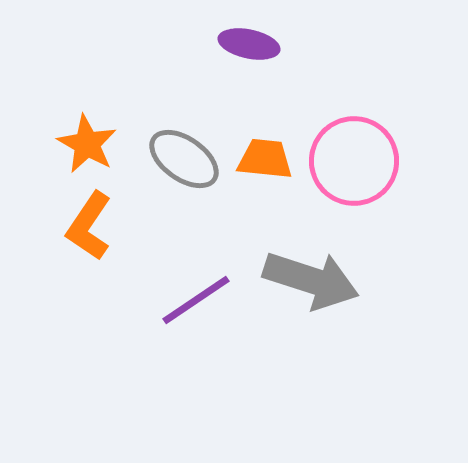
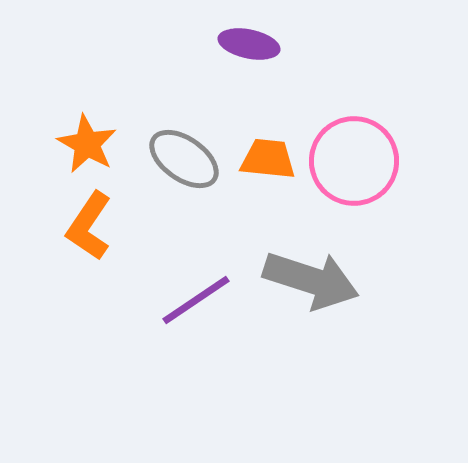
orange trapezoid: moved 3 px right
